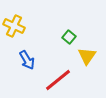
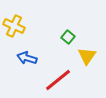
green square: moved 1 px left
blue arrow: moved 2 px up; rotated 138 degrees clockwise
